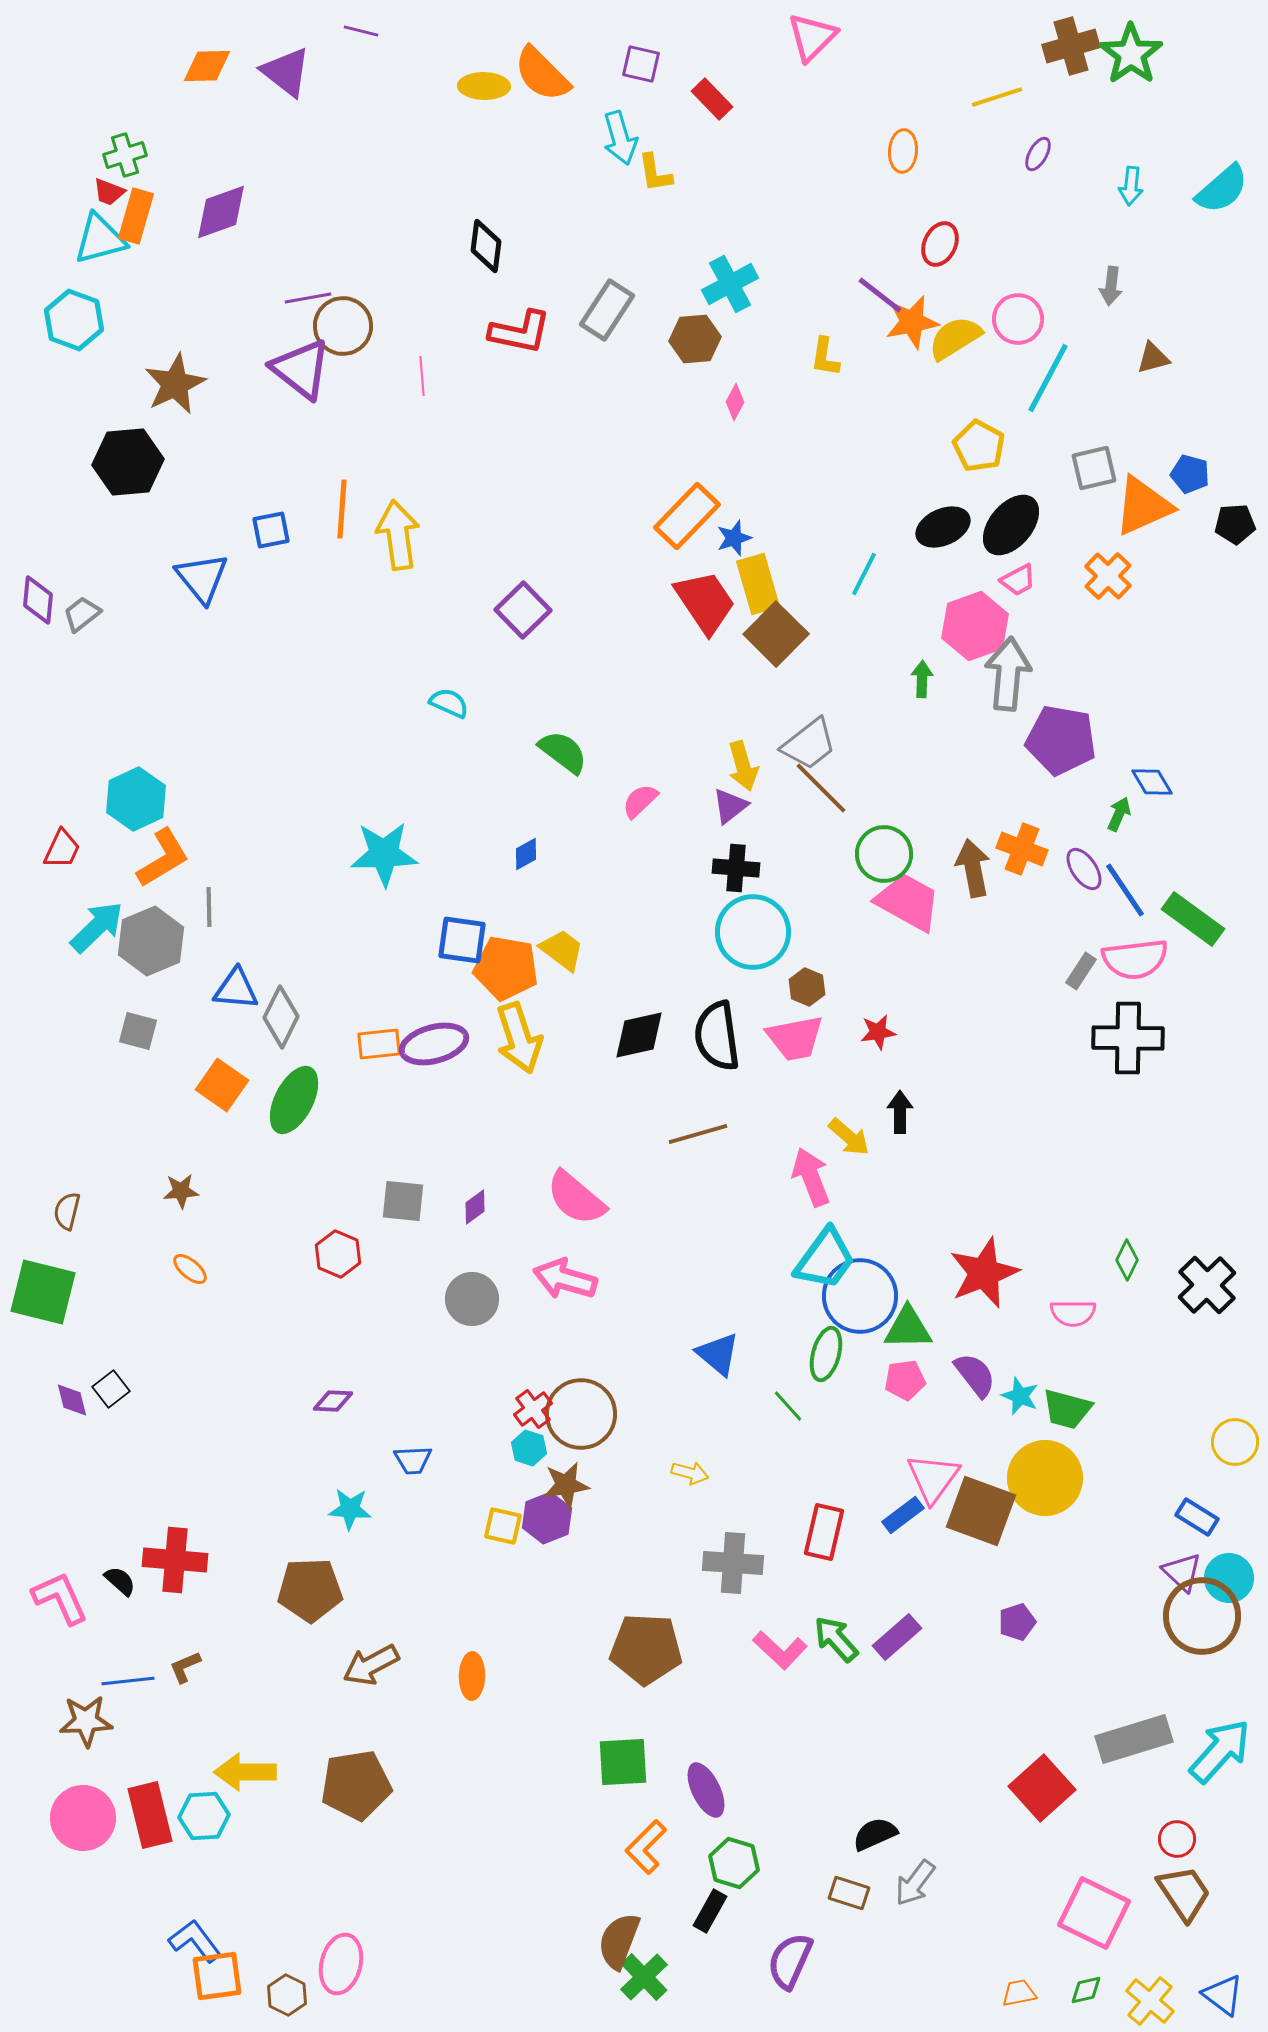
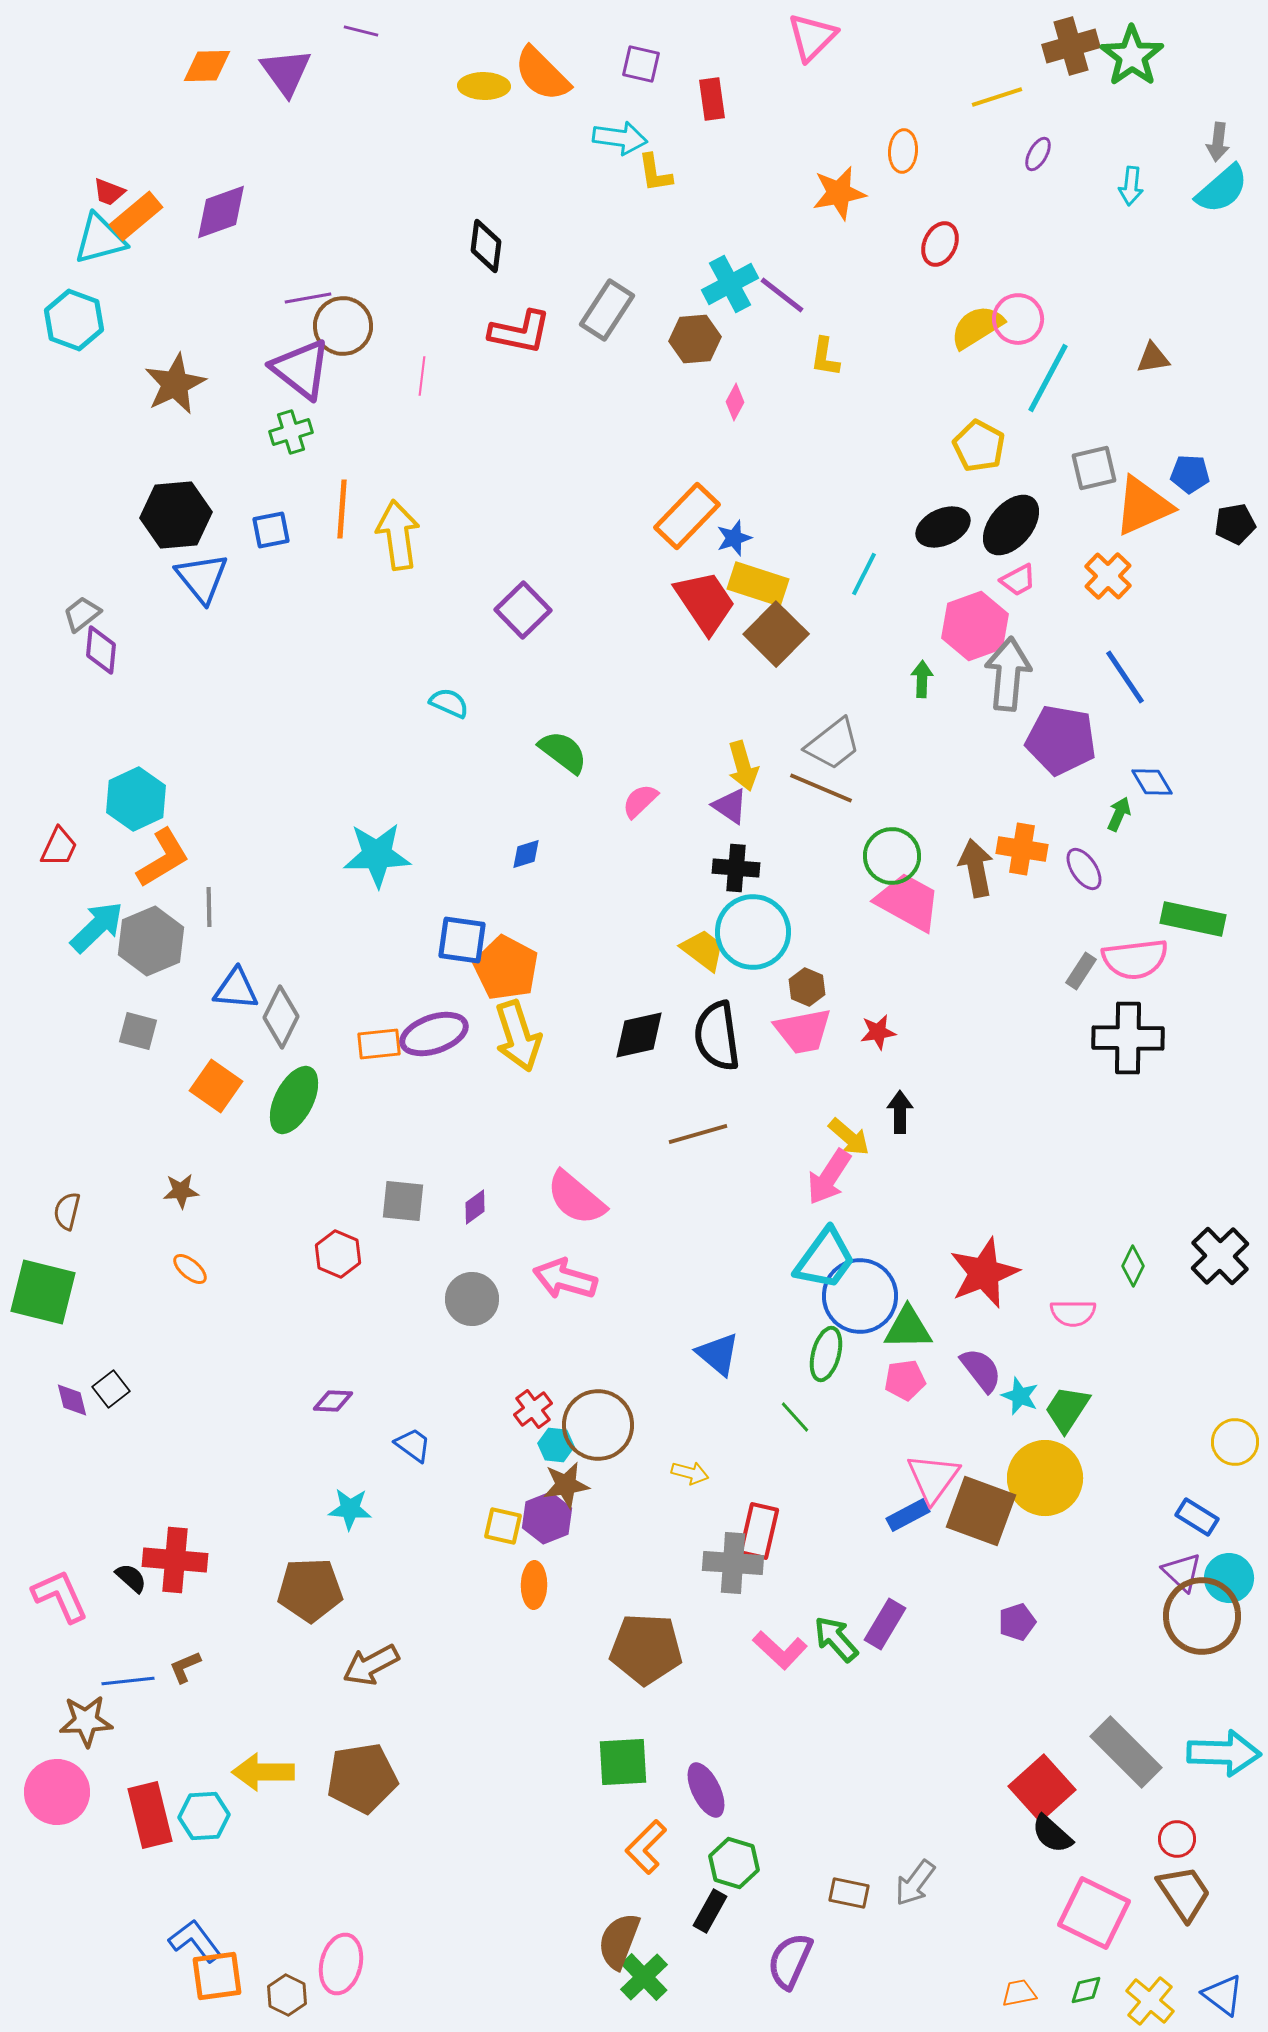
green star at (1131, 54): moved 1 px right, 2 px down
purple triangle at (286, 72): rotated 16 degrees clockwise
red rectangle at (712, 99): rotated 36 degrees clockwise
cyan arrow at (620, 138): rotated 66 degrees counterclockwise
green cross at (125, 155): moved 166 px right, 277 px down
orange rectangle at (136, 216): rotated 34 degrees clockwise
gray arrow at (1111, 286): moved 107 px right, 144 px up
purple line at (880, 295): moved 98 px left
orange star at (912, 322): moved 73 px left, 129 px up
yellow semicircle at (955, 338): moved 22 px right, 11 px up
brown triangle at (1153, 358): rotated 6 degrees clockwise
pink line at (422, 376): rotated 12 degrees clockwise
black hexagon at (128, 462): moved 48 px right, 53 px down
blue pentagon at (1190, 474): rotated 12 degrees counterclockwise
black pentagon at (1235, 524): rotated 6 degrees counterclockwise
yellow rectangle at (758, 584): rotated 56 degrees counterclockwise
purple diamond at (38, 600): moved 63 px right, 50 px down
gray trapezoid at (809, 744): moved 24 px right
brown line at (821, 788): rotated 22 degrees counterclockwise
purple triangle at (730, 806): rotated 48 degrees counterclockwise
red trapezoid at (62, 849): moved 3 px left, 2 px up
orange cross at (1022, 849): rotated 12 degrees counterclockwise
cyan star at (384, 854): moved 7 px left, 1 px down
blue diamond at (526, 854): rotated 12 degrees clockwise
green circle at (884, 854): moved 8 px right, 2 px down
brown arrow at (973, 868): moved 3 px right
blue line at (1125, 890): moved 213 px up
green rectangle at (1193, 919): rotated 24 degrees counterclockwise
yellow trapezoid at (562, 950): moved 141 px right
orange pentagon at (506, 968): rotated 18 degrees clockwise
yellow arrow at (519, 1038): moved 1 px left, 2 px up
pink trapezoid at (795, 1038): moved 8 px right, 7 px up
purple ellipse at (434, 1044): moved 10 px up; rotated 4 degrees counterclockwise
orange square at (222, 1085): moved 6 px left, 1 px down
pink arrow at (811, 1177): moved 18 px right; rotated 126 degrees counterclockwise
green diamond at (1127, 1260): moved 6 px right, 6 px down
black cross at (1207, 1285): moved 13 px right, 29 px up
purple semicircle at (975, 1375): moved 6 px right, 5 px up
green line at (788, 1406): moved 7 px right, 11 px down
green trapezoid at (1067, 1409): rotated 108 degrees clockwise
brown circle at (581, 1414): moved 17 px right, 11 px down
cyan hexagon at (529, 1448): moved 27 px right, 3 px up; rotated 12 degrees counterclockwise
blue trapezoid at (413, 1460): moved 15 px up; rotated 141 degrees counterclockwise
blue rectangle at (903, 1515): moved 5 px right; rotated 9 degrees clockwise
red rectangle at (824, 1532): moved 65 px left, 1 px up
black semicircle at (120, 1581): moved 11 px right, 3 px up
pink L-shape at (60, 1598): moved 2 px up
purple rectangle at (897, 1637): moved 12 px left, 13 px up; rotated 18 degrees counterclockwise
orange ellipse at (472, 1676): moved 62 px right, 91 px up
gray rectangle at (1134, 1739): moved 8 px left, 13 px down; rotated 62 degrees clockwise
cyan arrow at (1220, 1751): moved 4 px right, 2 px down; rotated 50 degrees clockwise
yellow arrow at (245, 1772): moved 18 px right
brown pentagon at (356, 1785): moved 6 px right, 7 px up
pink circle at (83, 1818): moved 26 px left, 26 px up
black semicircle at (875, 1834): moved 177 px right; rotated 114 degrees counterclockwise
brown rectangle at (849, 1893): rotated 6 degrees counterclockwise
